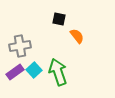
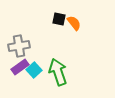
orange semicircle: moved 3 px left, 13 px up
gray cross: moved 1 px left
purple rectangle: moved 5 px right, 5 px up
